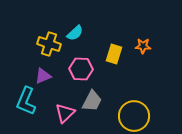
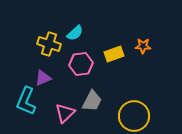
yellow rectangle: rotated 54 degrees clockwise
pink hexagon: moved 5 px up; rotated 10 degrees counterclockwise
purple triangle: moved 2 px down
